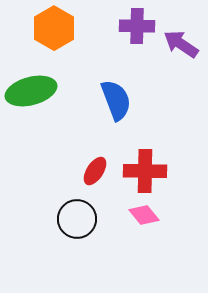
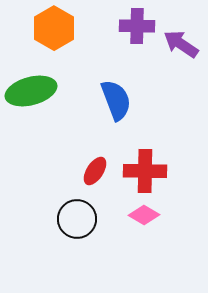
pink diamond: rotated 20 degrees counterclockwise
